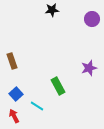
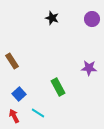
black star: moved 8 px down; rotated 24 degrees clockwise
brown rectangle: rotated 14 degrees counterclockwise
purple star: rotated 21 degrees clockwise
green rectangle: moved 1 px down
blue square: moved 3 px right
cyan line: moved 1 px right, 7 px down
